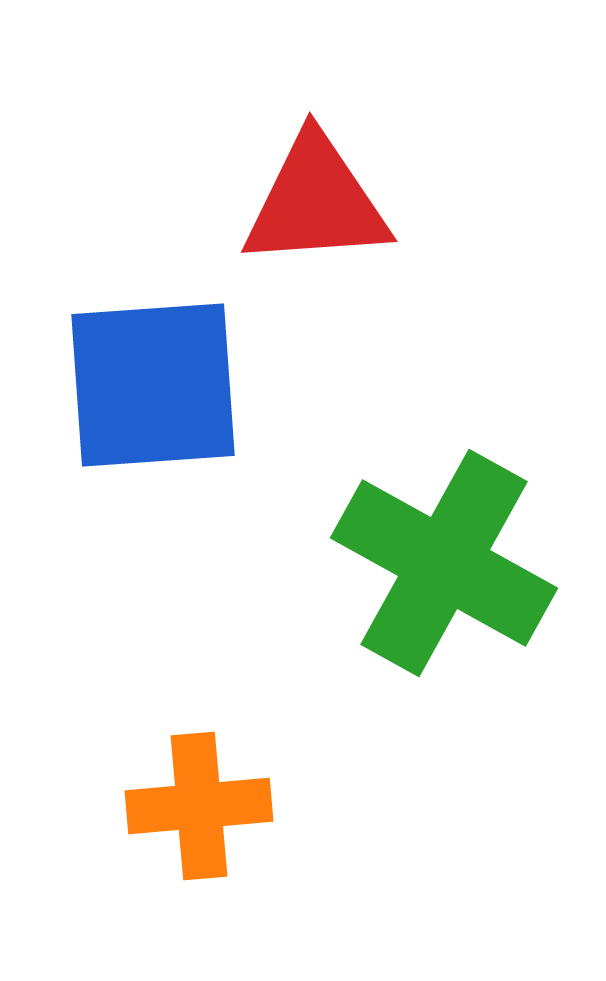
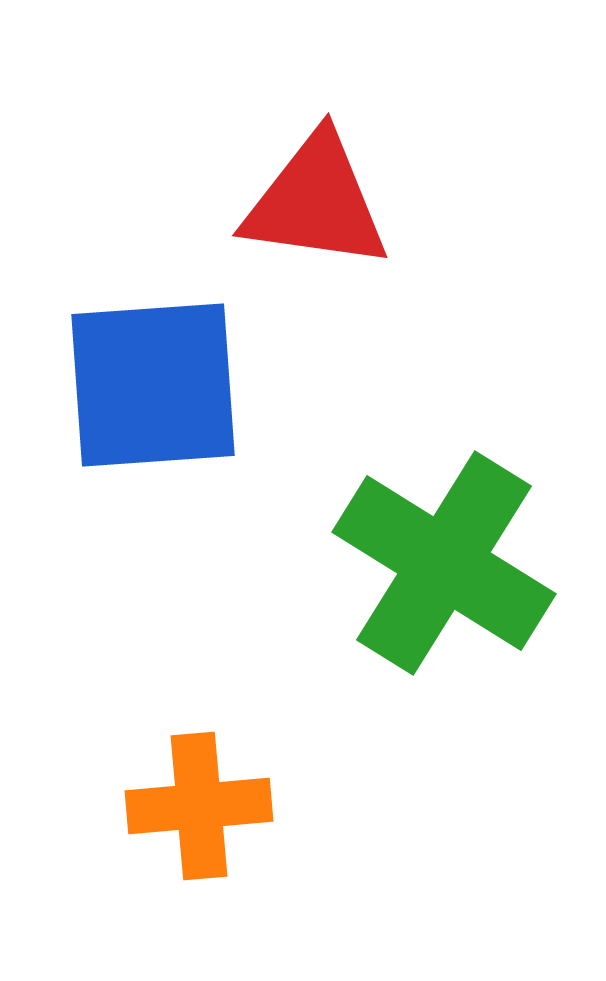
red triangle: rotated 12 degrees clockwise
green cross: rotated 3 degrees clockwise
